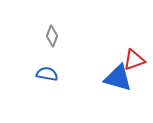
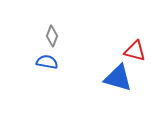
red triangle: moved 1 px right, 9 px up; rotated 35 degrees clockwise
blue semicircle: moved 12 px up
